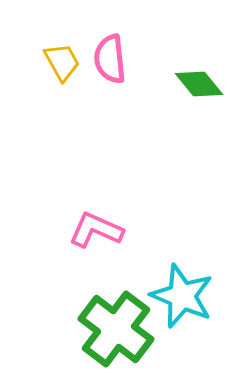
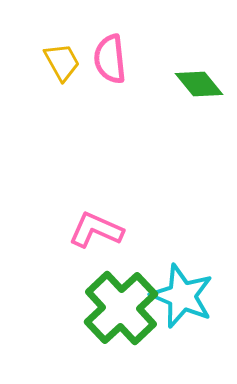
green cross: moved 5 px right, 21 px up; rotated 10 degrees clockwise
